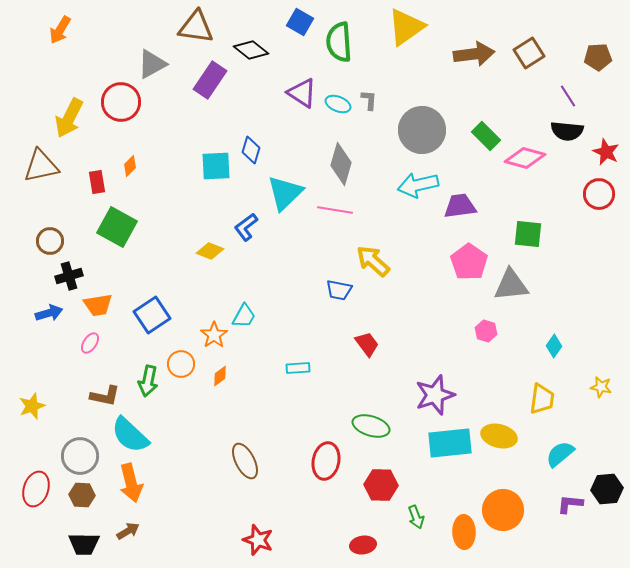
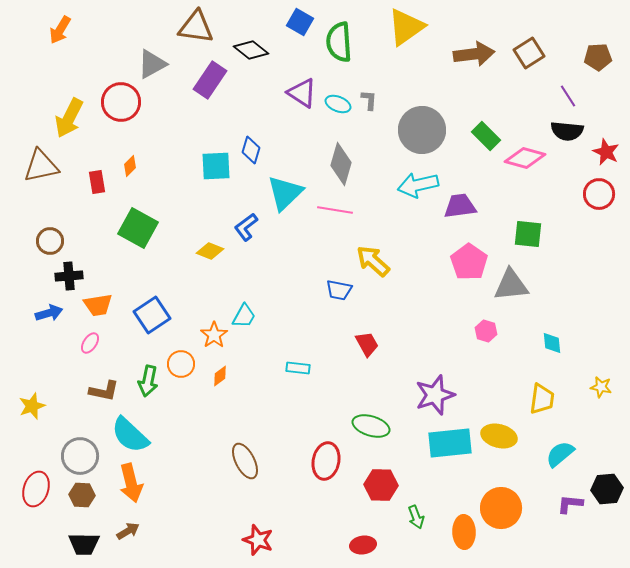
green square at (117, 227): moved 21 px right, 1 px down
black cross at (69, 276): rotated 12 degrees clockwise
red trapezoid at (367, 344): rotated 8 degrees clockwise
cyan diamond at (554, 346): moved 2 px left, 3 px up; rotated 40 degrees counterclockwise
cyan rectangle at (298, 368): rotated 10 degrees clockwise
brown L-shape at (105, 396): moved 1 px left, 5 px up
orange circle at (503, 510): moved 2 px left, 2 px up
